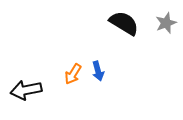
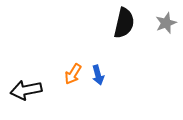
black semicircle: rotated 72 degrees clockwise
blue arrow: moved 4 px down
